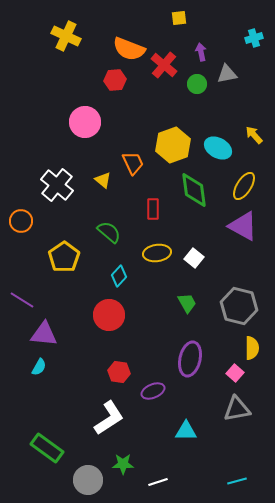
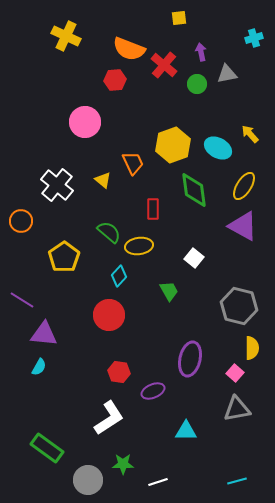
yellow arrow at (254, 135): moved 4 px left, 1 px up
yellow ellipse at (157, 253): moved 18 px left, 7 px up
green trapezoid at (187, 303): moved 18 px left, 12 px up
